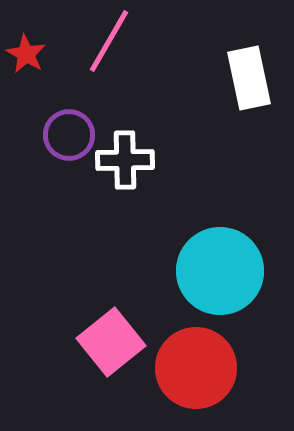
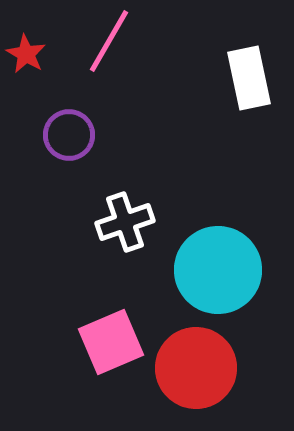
white cross: moved 62 px down; rotated 18 degrees counterclockwise
cyan circle: moved 2 px left, 1 px up
pink square: rotated 16 degrees clockwise
